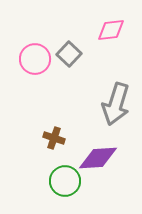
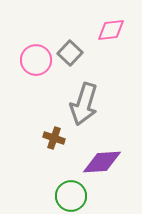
gray square: moved 1 px right, 1 px up
pink circle: moved 1 px right, 1 px down
gray arrow: moved 32 px left
purple diamond: moved 4 px right, 4 px down
green circle: moved 6 px right, 15 px down
